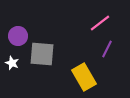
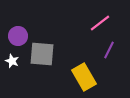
purple line: moved 2 px right, 1 px down
white star: moved 2 px up
